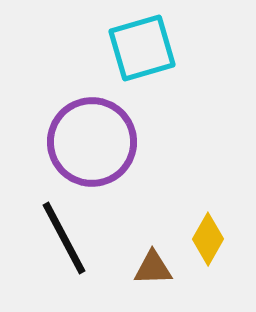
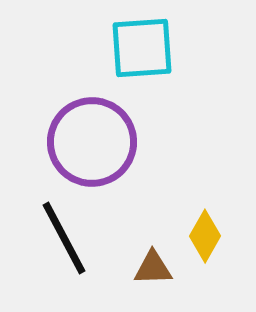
cyan square: rotated 12 degrees clockwise
yellow diamond: moved 3 px left, 3 px up
